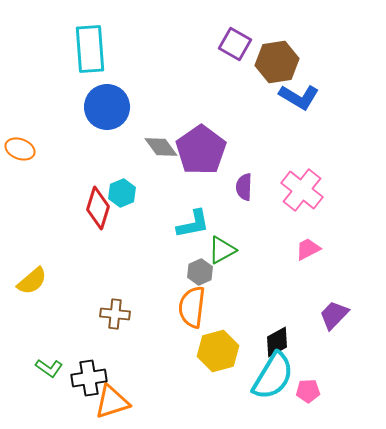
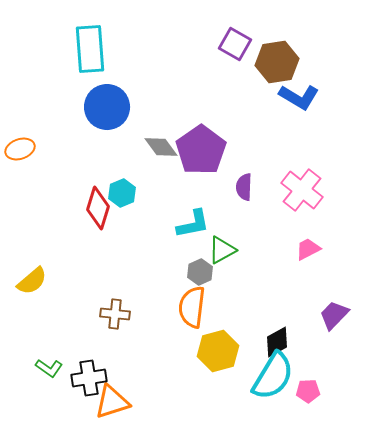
orange ellipse: rotated 40 degrees counterclockwise
